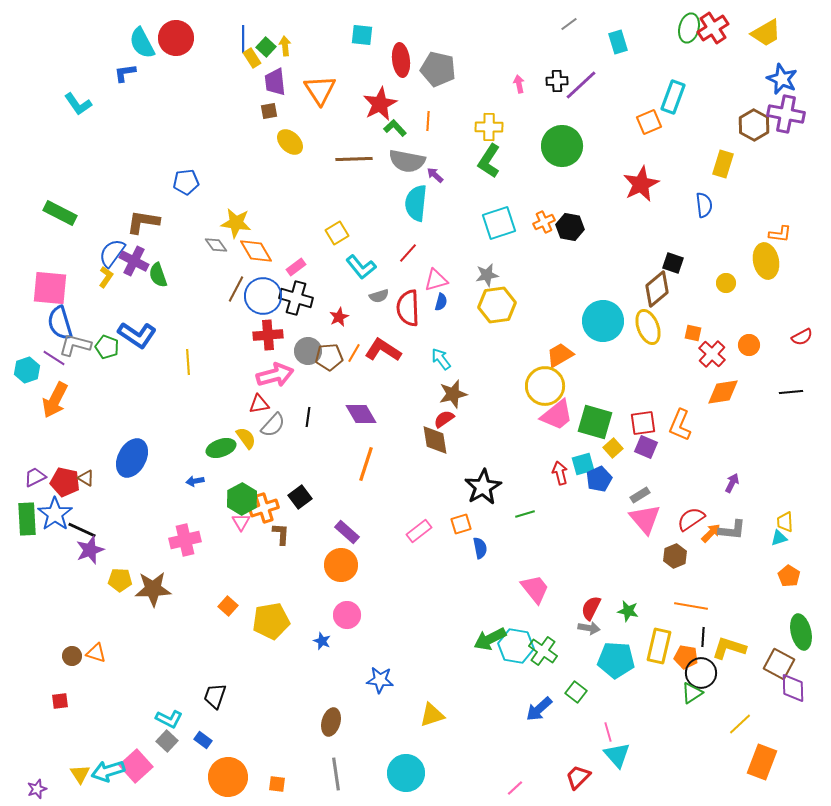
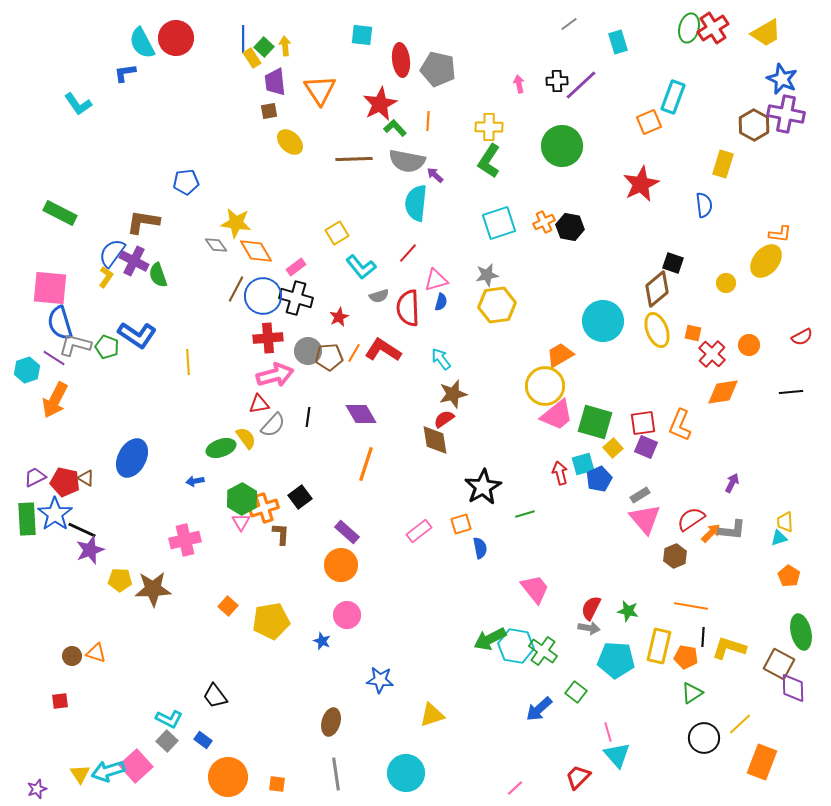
green square at (266, 47): moved 2 px left
yellow ellipse at (766, 261): rotated 52 degrees clockwise
yellow ellipse at (648, 327): moved 9 px right, 3 px down
red cross at (268, 335): moved 3 px down
black circle at (701, 673): moved 3 px right, 65 px down
black trapezoid at (215, 696): rotated 56 degrees counterclockwise
